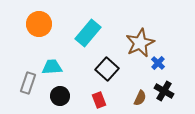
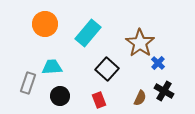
orange circle: moved 6 px right
brown star: rotated 12 degrees counterclockwise
